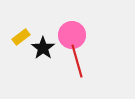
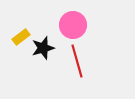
pink circle: moved 1 px right, 10 px up
black star: rotated 20 degrees clockwise
